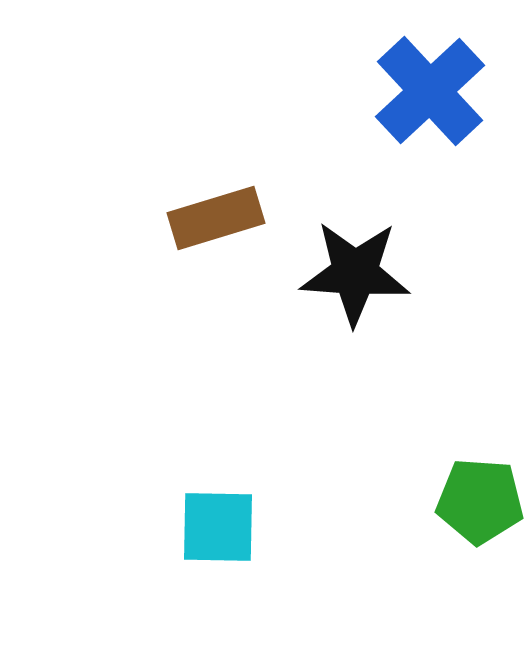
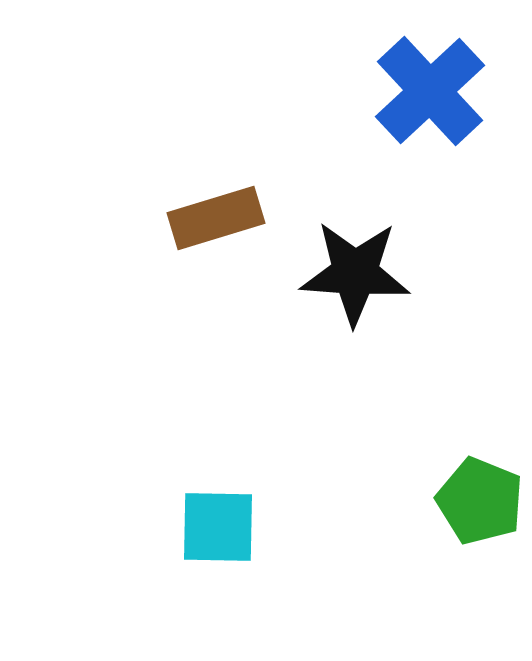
green pentagon: rotated 18 degrees clockwise
